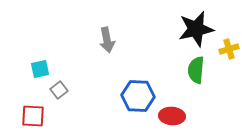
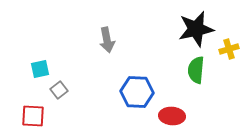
blue hexagon: moved 1 px left, 4 px up
